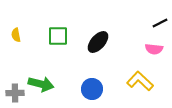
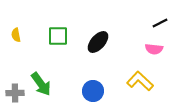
green arrow: rotated 40 degrees clockwise
blue circle: moved 1 px right, 2 px down
